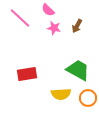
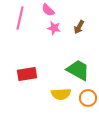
pink line: rotated 60 degrees clockwise
brown arrow: moved 2 px right, 1 px down
